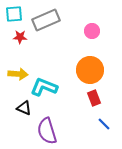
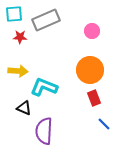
yellow arrow: moved 3 px up
purple semicircle: moved 3 px left; rotated 20 degrees clockwise
